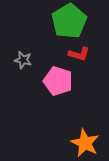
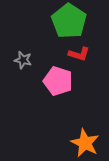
green pentagon: rotated 8 degrees counterclockwise
